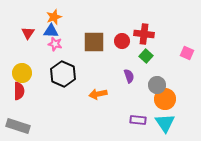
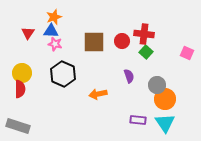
green square: moved 4 px up
red semicircle: moved 1 px right, 2 px up
